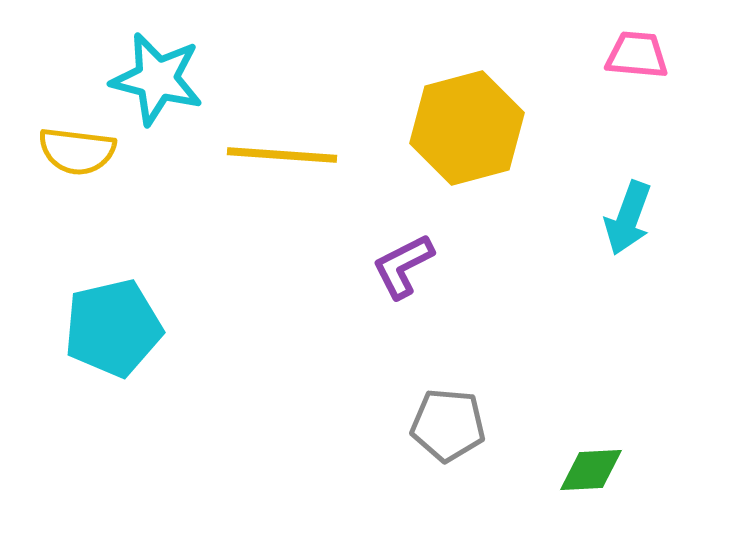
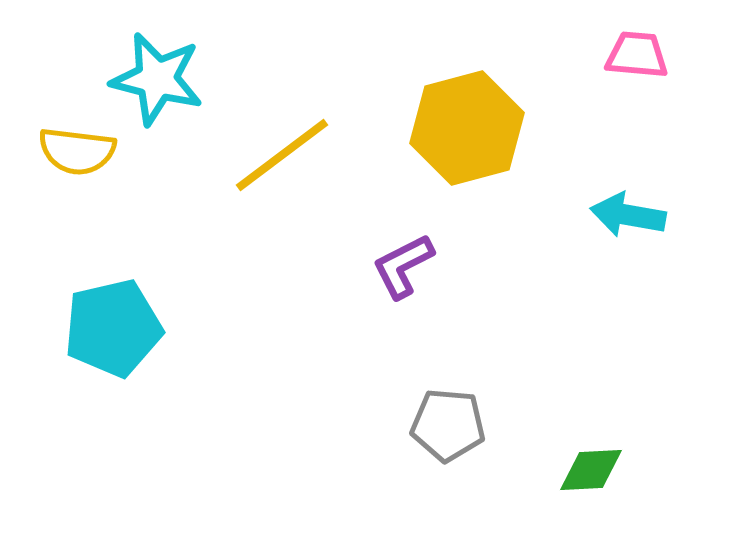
yellow line: rotated 41 degrees counterclockwise
cyan arrow: moved 3 px up; rotated 80 degrees clockwise
